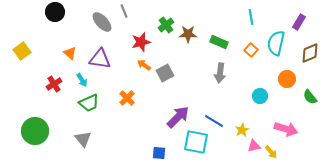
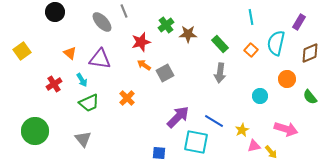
green rectangle: moved 1 px right, 2 px down; rotated 24 degrees clockwise
